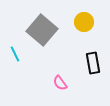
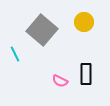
black rectangle: moved 7 px left, 11 px down; rotated 10 degrees clockwise
pink semicircle: moved 2 px up; rotated 28 degrees counterclockwise
